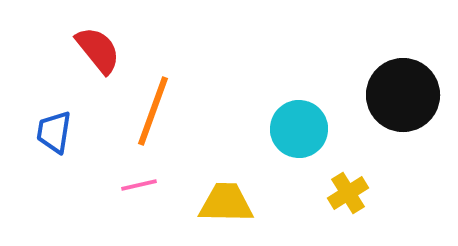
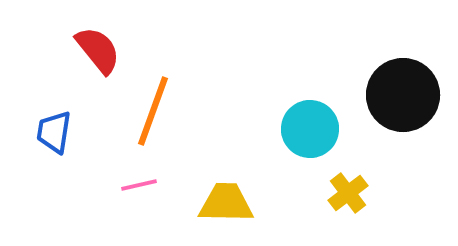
cyan circle: moved 11 px right
yellow cross: rotated 6 degrees counterclockwise
